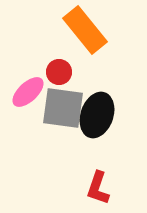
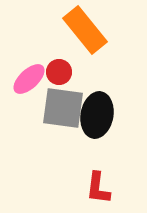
pink ellipse: moved 1 px right, 13 px up
black ellipse: rotated 9 degrees counterclockwise
red L-shape: rotated 12 degrees counterclockwise
